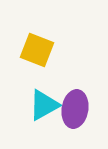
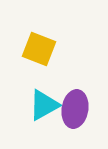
yellow square: moved 2 px right, 1 px up
